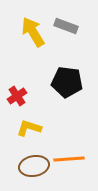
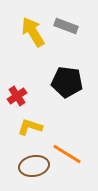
yellow L-shape: moved 1 px right, 1 px up
orange line: moved 2 px left, 5 px up; rotated 36 degrees clockwise
